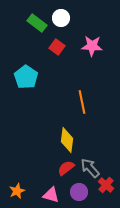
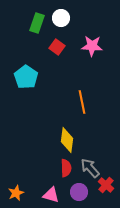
green rectangle: rotated 72 degrees clockwise
red semicircle: rotated 126 degrees clockwise
orange star: moved 1 px left, 2 px down
